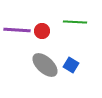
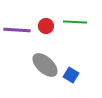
red circle: moved 4 px right, 5 px up
blue square: moved 10 px down
